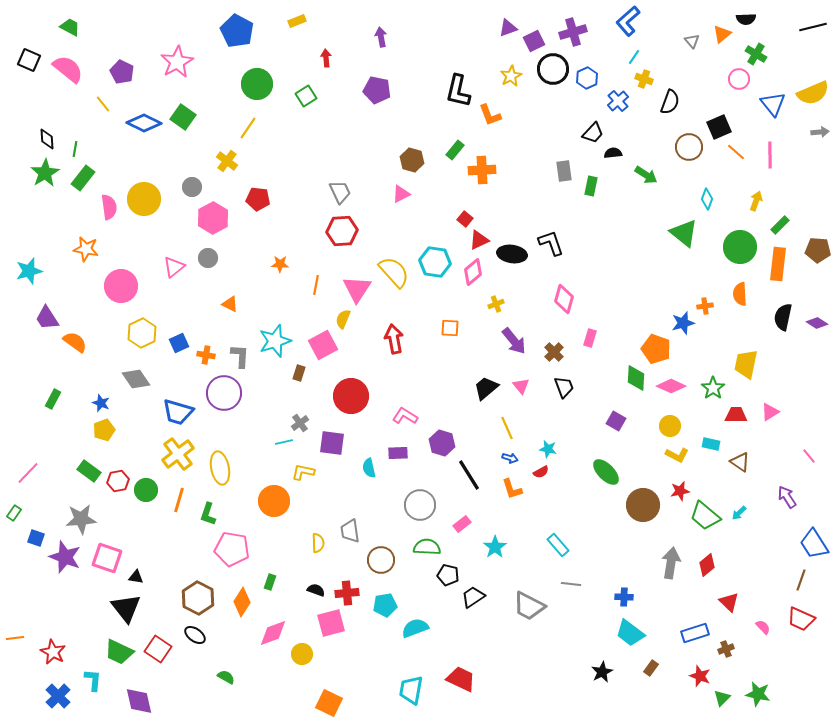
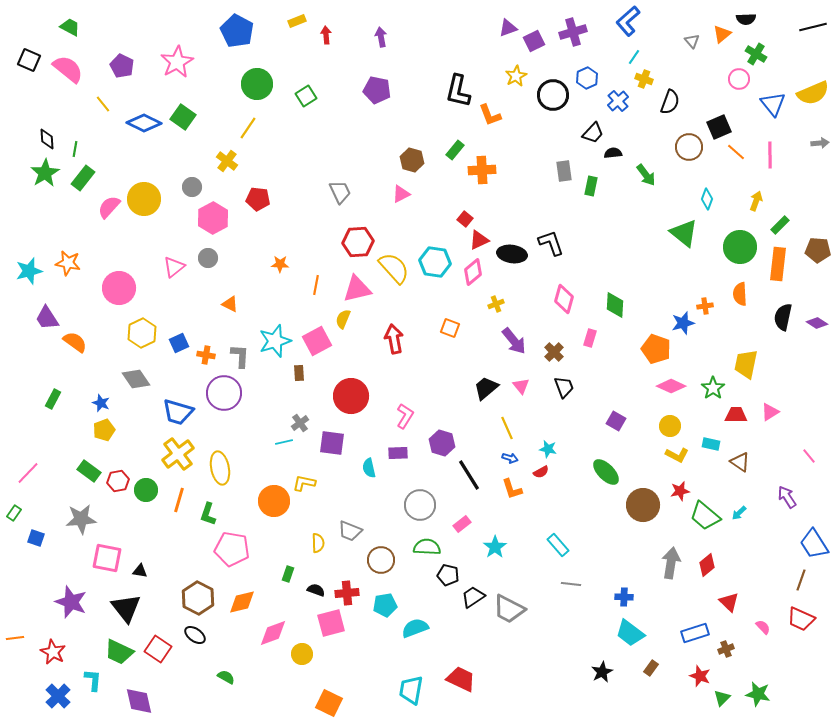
red arrow at (326, 58): moved 23 px up
black circle at (553, 69): moved 26 px down
purple pentagon at (122, 72): moved 6 px up
yellow star at (511, 76): moved 5 px right
gray arrow at (820, 132): moved 11 px down
green arrow at (646, 175): rotated 20 degrees clockwise
pink semicircle at (109, 207): rotated 130 degrees counterclockwise
red hexagon at (342, 231): moved 16 px right, 11 px down
orange star at (86, 249): moved 18 px left, 14 px down
yellow semicircle at (394, 272): moved 4 px up
pink circle at (121, 286): moved 2 px left, 2 px down
pink triangle at (357, 289): rotated 44 degrees clockwise
orange square at (450, 328): rotated 18 degrees clockwise
pink square at (323, 345): moved 6 px left, 4 px up
brown rectangle at (299, 373): rotated 21 degrees counterclockwise
green diamond at (636, 378): moved 21 px left, 73 px up
pink L-shape at (405, 416): rotated 90 degrees clockwise
yellow L-shape at (303, 472): moved 1 px right, 11 px down
gray trapezoid at (350, 531): rotated 60 degrees counterclockwise
purple star at (65, 557): moved 6 px right, 45 px down
pink square at (107, 558): rotated 8 degrees counterclockwise
black triangle at (136, 577): moved 4 px right, 6 px up
green rectangle at (270, 582): moved 18 px right, 8 px up
orange diamond at (242, 602): rotated 44 degrees clockwise
gray trapezoid at (529, 606): moved 20 px left, 3 px down
